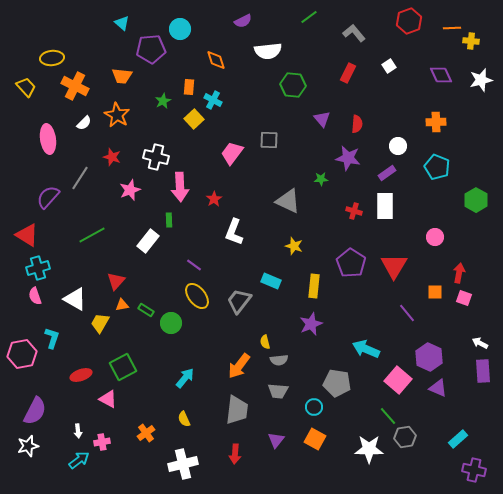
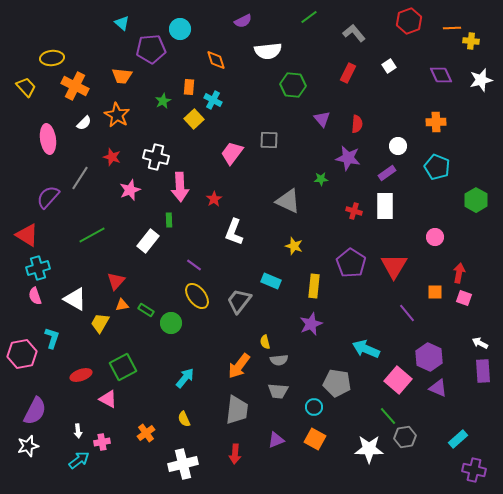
purple triangle at (276, 440): rotated 30 degrees clockwise
